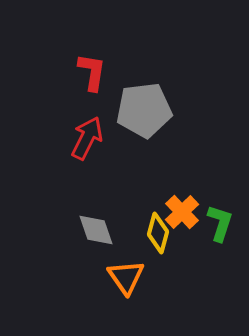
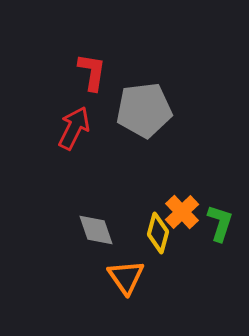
red arrow: moved 13 px left, 10 px up
